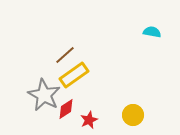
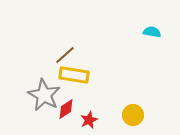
yellow rectangle: rotated 44 degrees clockwise
